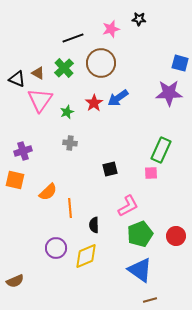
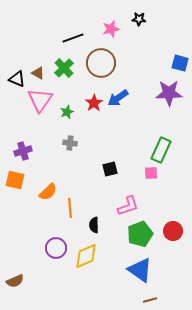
pink L-shape: rotated 10 degrees clockwise
red circle: moved 3 px left, 5 px up
